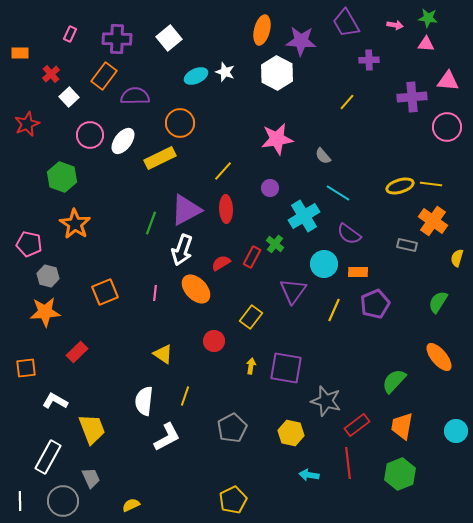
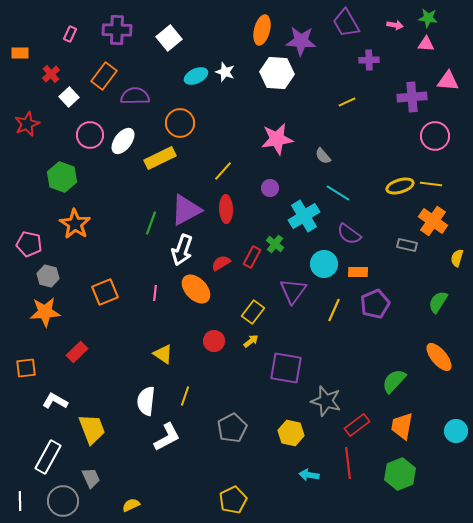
purple cross at (117, 39): moved 9 px up
white hexagon at (277, 73): rotated 24 degrees counterclockwise
yellow line at (347, 102): rotated 24 degrees clockwise
pink circle at (447, 127): moved 12 px left, 9 px down
yellow rectangle at (251, 317): moved 2 px right, 5 px up
yellow arrow at (251, 366): moved 25 px up; rotated 42 degrees clockwise
white semicircle at (144, 401): moved 2 px right
